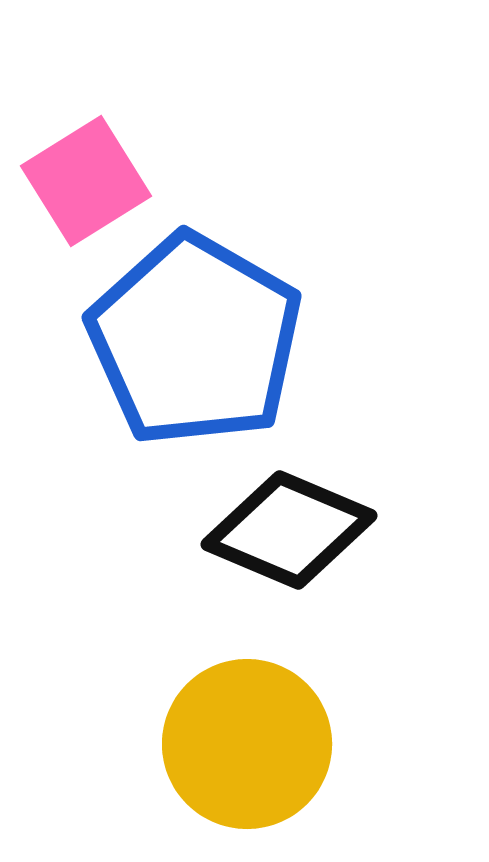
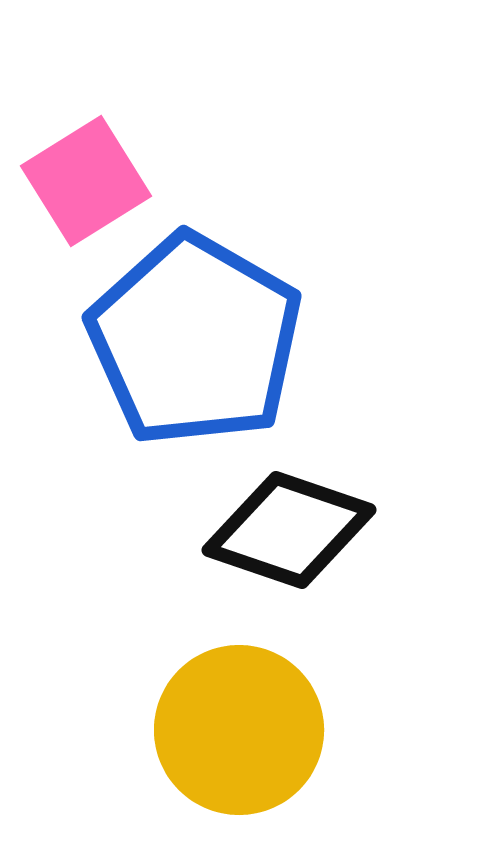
black diamond: rotated 4 degrees counterclockwise
yellow circle: moved 8 px left, 14 px up
